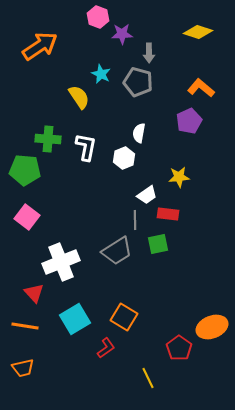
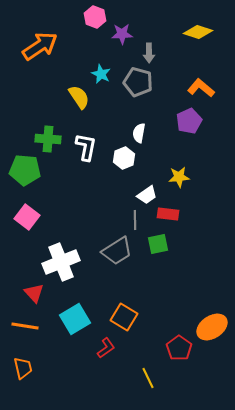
pink hexagon: moved 3 px left
orange ellipse: rotated 12 degrees counterclockwise
orange trapezoid: rotated 90 degrees counterclockwise
